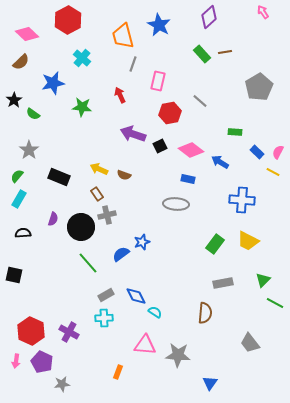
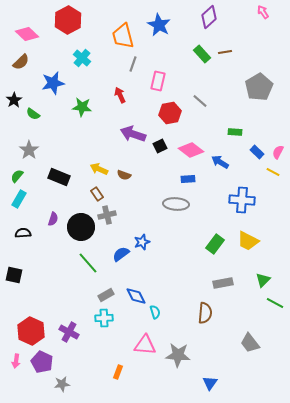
blue rectangle at (188, 179): rotated 16 degrees counterclockwise
cyan semicircle at (155, 312): rotated 40 degrees clockwise
